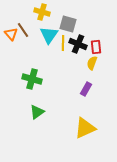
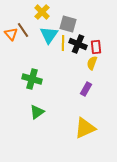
yellow cross: rotated 28 degrees clockwise
